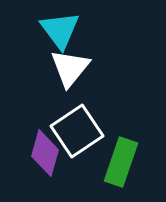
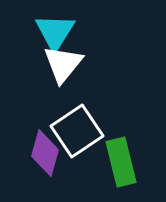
cyan triangle: moved 5 px left, 2 px down; rotated 9 degrees clockwise
white triangle: moved 7 px left, 4 px up
green rectangle: rotated 33 degrees counterclockwise
